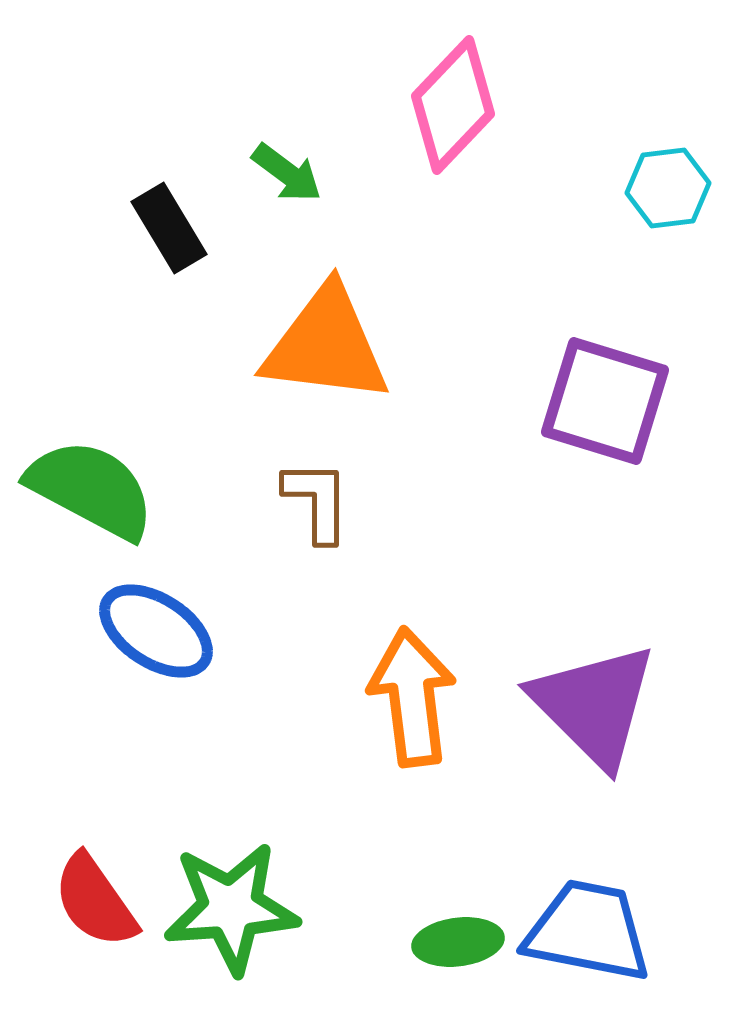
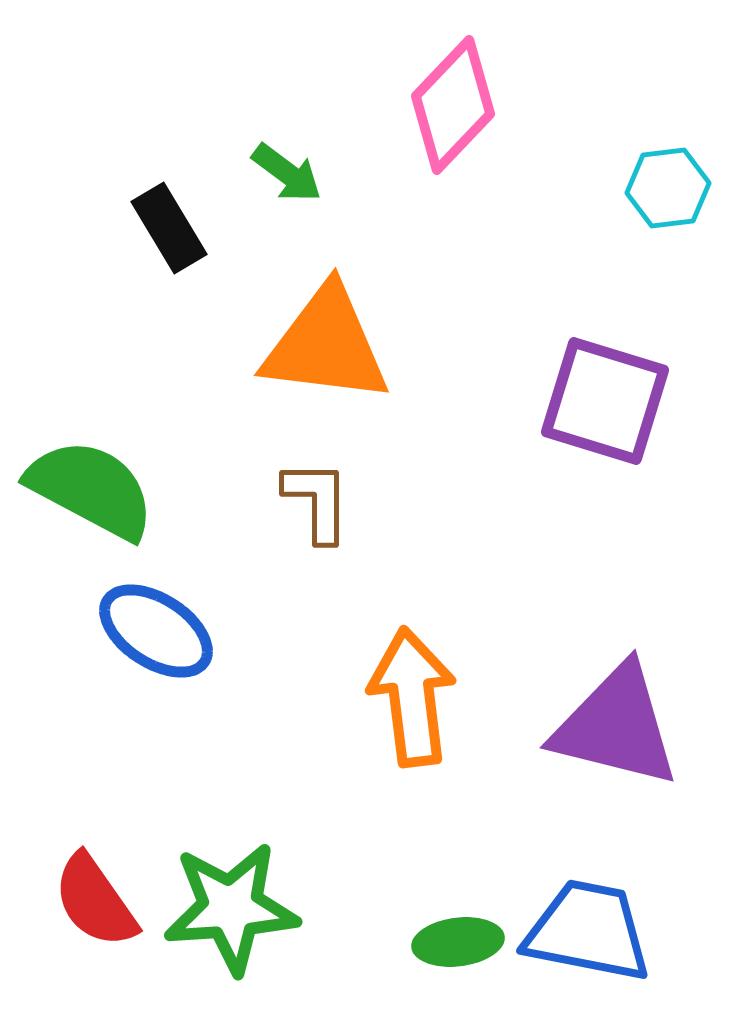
purple triangle: moved 22 px right, 21 px down; rotated 31 degrees counterclockwise
